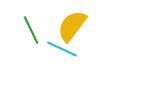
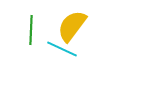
green line: rotated 28 degrees clockwise
